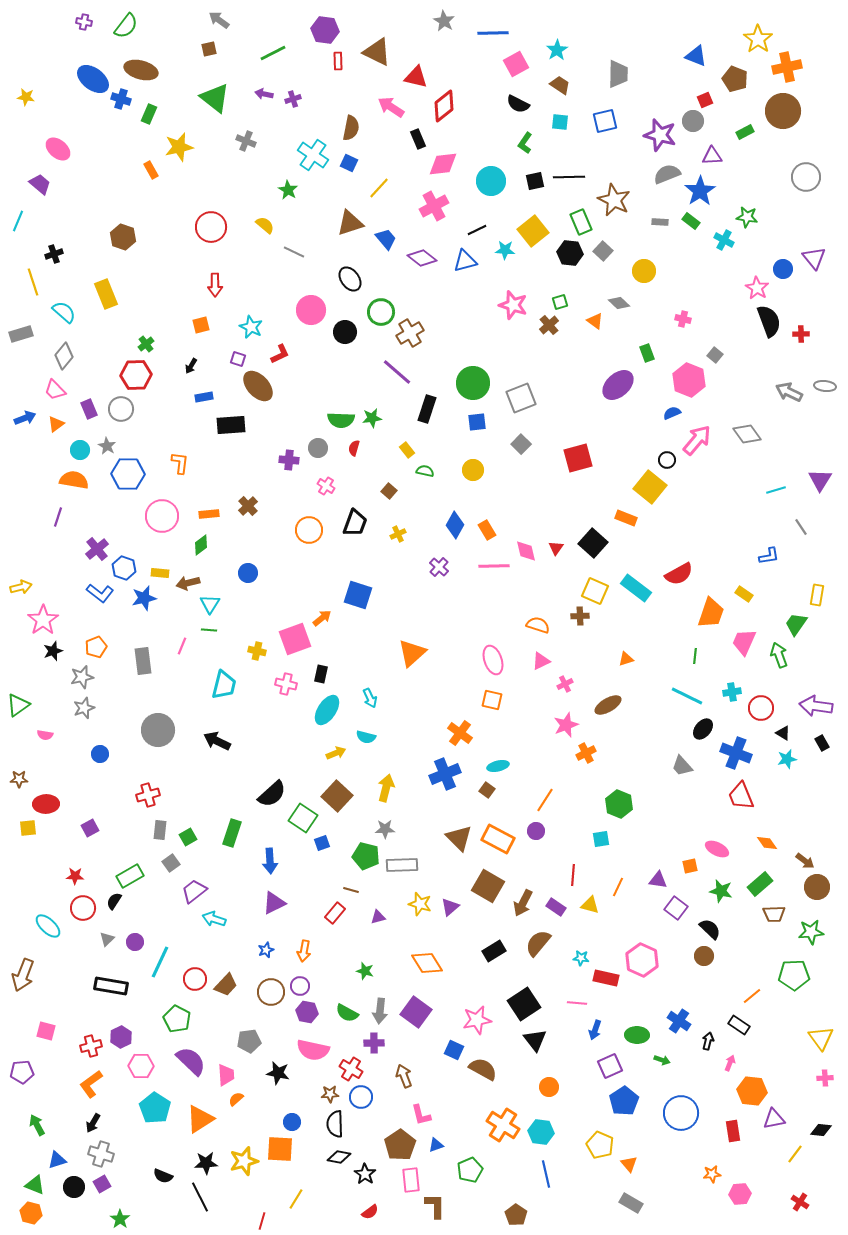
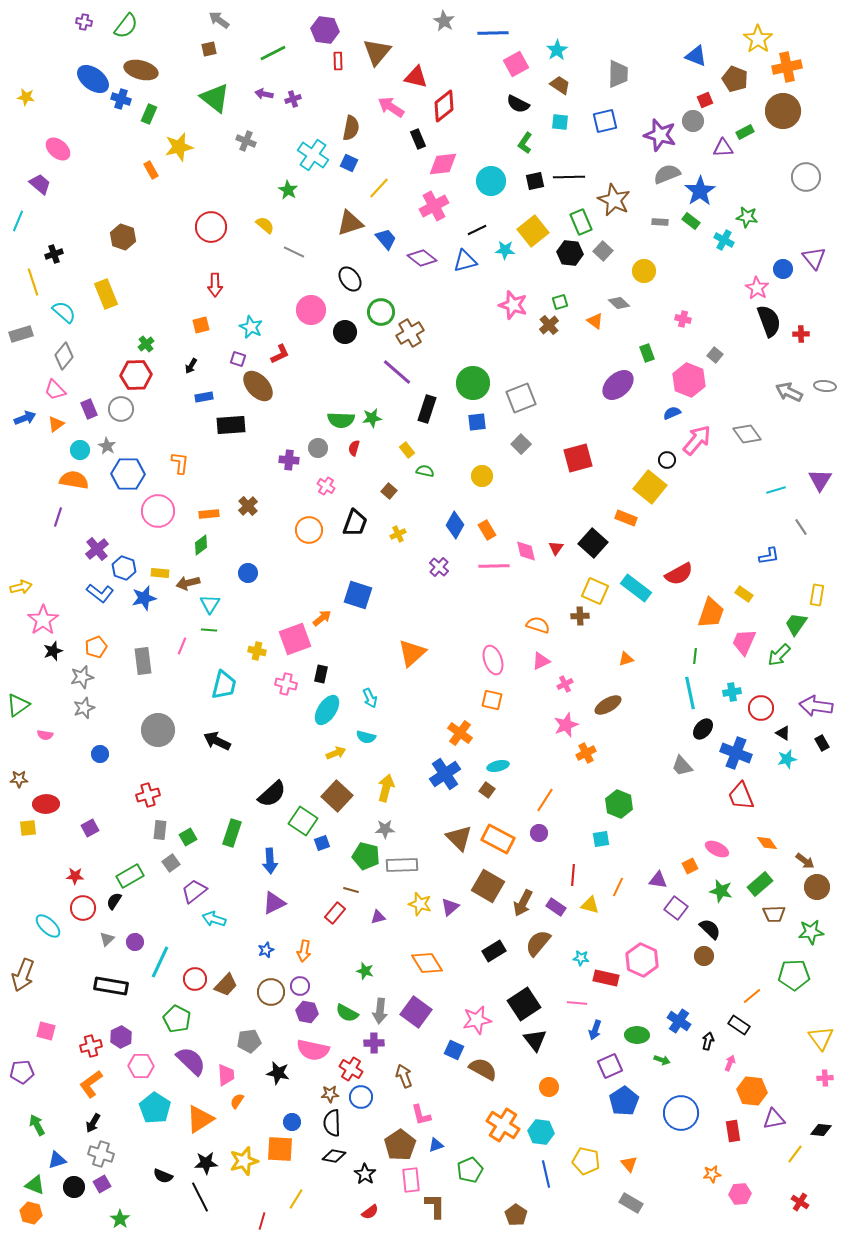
brown triangle at (377, 52): rotated 44 degrees clockwise
purple triangle at (712, 156): moved 11 px right, 8 px up
yellow circle at (473, 470): moved 9 px right, 6 px down
pink circle at (162, 516): moved 4 px left, 5 px up
green arrow at (779, 655): rotated 115 degrees counterclockwise
cyan line at (687, 696): moved 3 px right, 3 px up; rotated 52 degrees clockwise
blue cross at (445, 774): rotated 12 degrees counterclockwise
green square at (303, 818): moved 3 px down
purple circle at (536, 831): moved 3 px right, 2 px down
orange square at (690, 866): rotated 14 degrees counterclockwise
orange semicircle at (236, 1099): moved 1 px right, 2 px down; rotated 14 degrees counterclockwise
black semicircle at (335, 1124): moved 3 px left, 1 px up
yellow pentagon at (600, 1145): moved 14 px left, 16 px down; rotated 12 degrees counterclockwise
black diamond at (339, 1157): moved 5 px left, 1 px up
